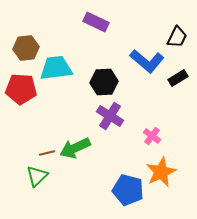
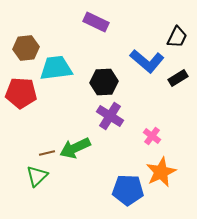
red pentagon: moved 4 px down
blue pentagon: rotated 12 degrees counterclockwise
